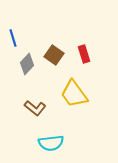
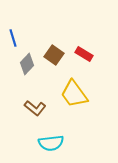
red rectangle: rotated 42 degrees counterclockwise
